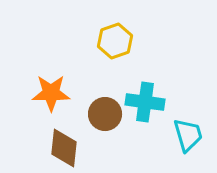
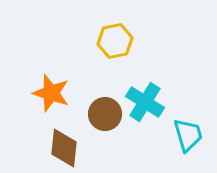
yellow hexagon: rotated 8 degrees clockwise
orange star: rotated 18 degrees clockwise
cyan cross: rotated 24 degrees clockwise
